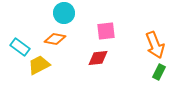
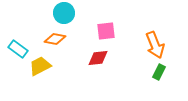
cyan rectangle: moved 2 px left, 2 px down
yellow trapezoid: moved 1 px right, 1 px down
